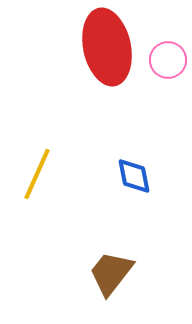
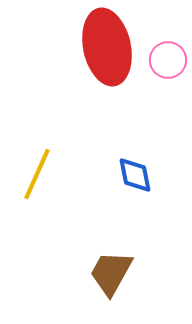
blue diamond: moved 1 px right, 1 px up
brown trapezoid: rotated 9 degrees counterclockwise
